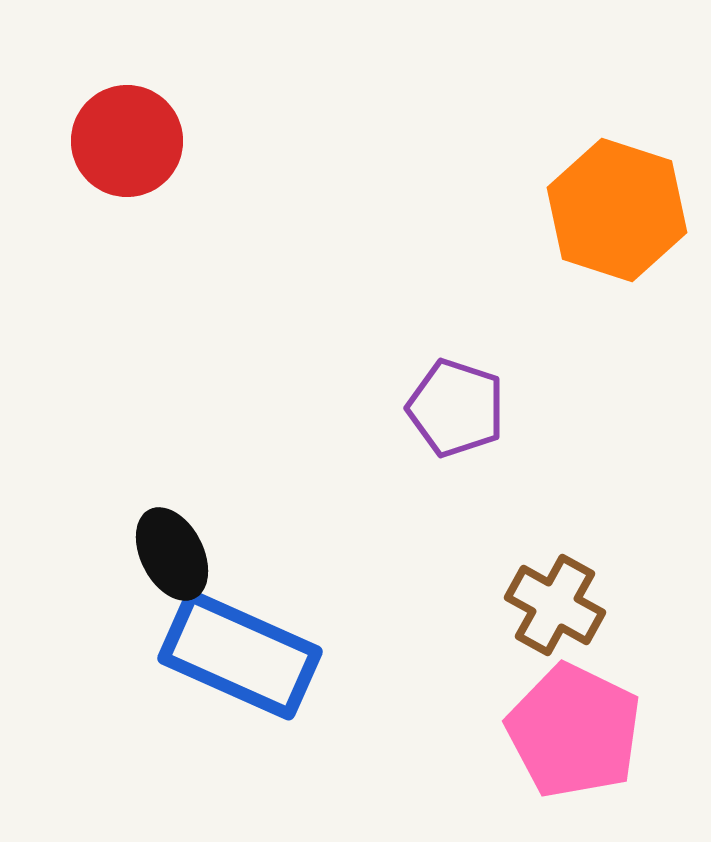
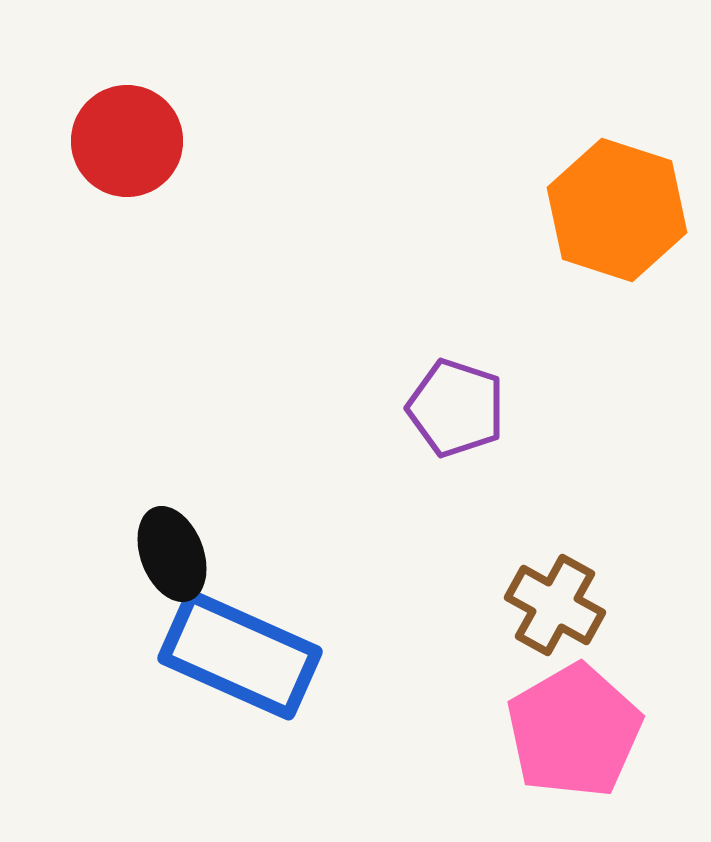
black ellipse: rotated 6 degrees clockwise
pink pentagon: rotated 16 degrees clockwise
